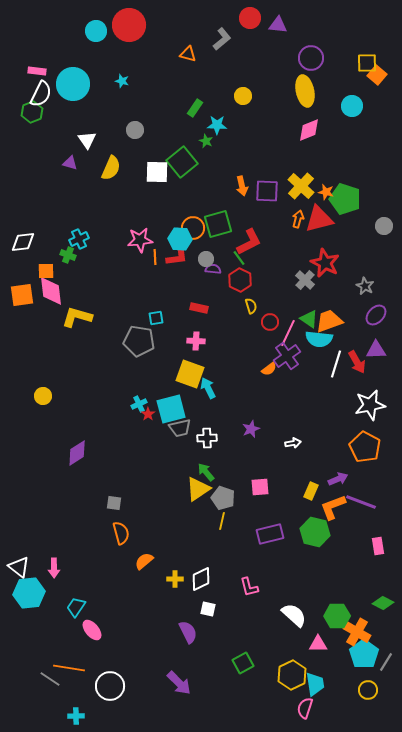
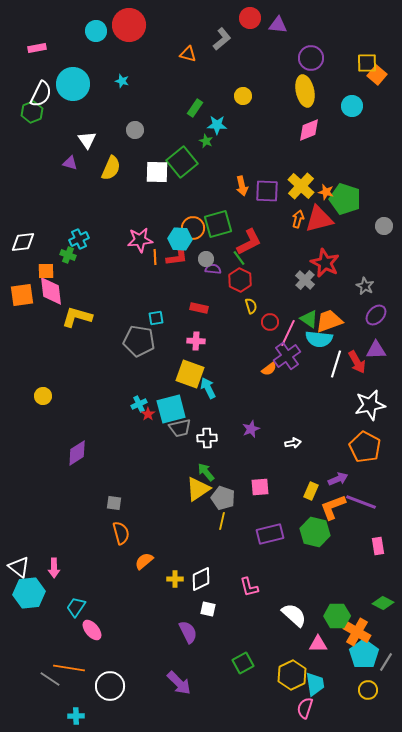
pink rectangle at (37, 71): moved 23 px up; rotated 18 degrees counterclockwise
